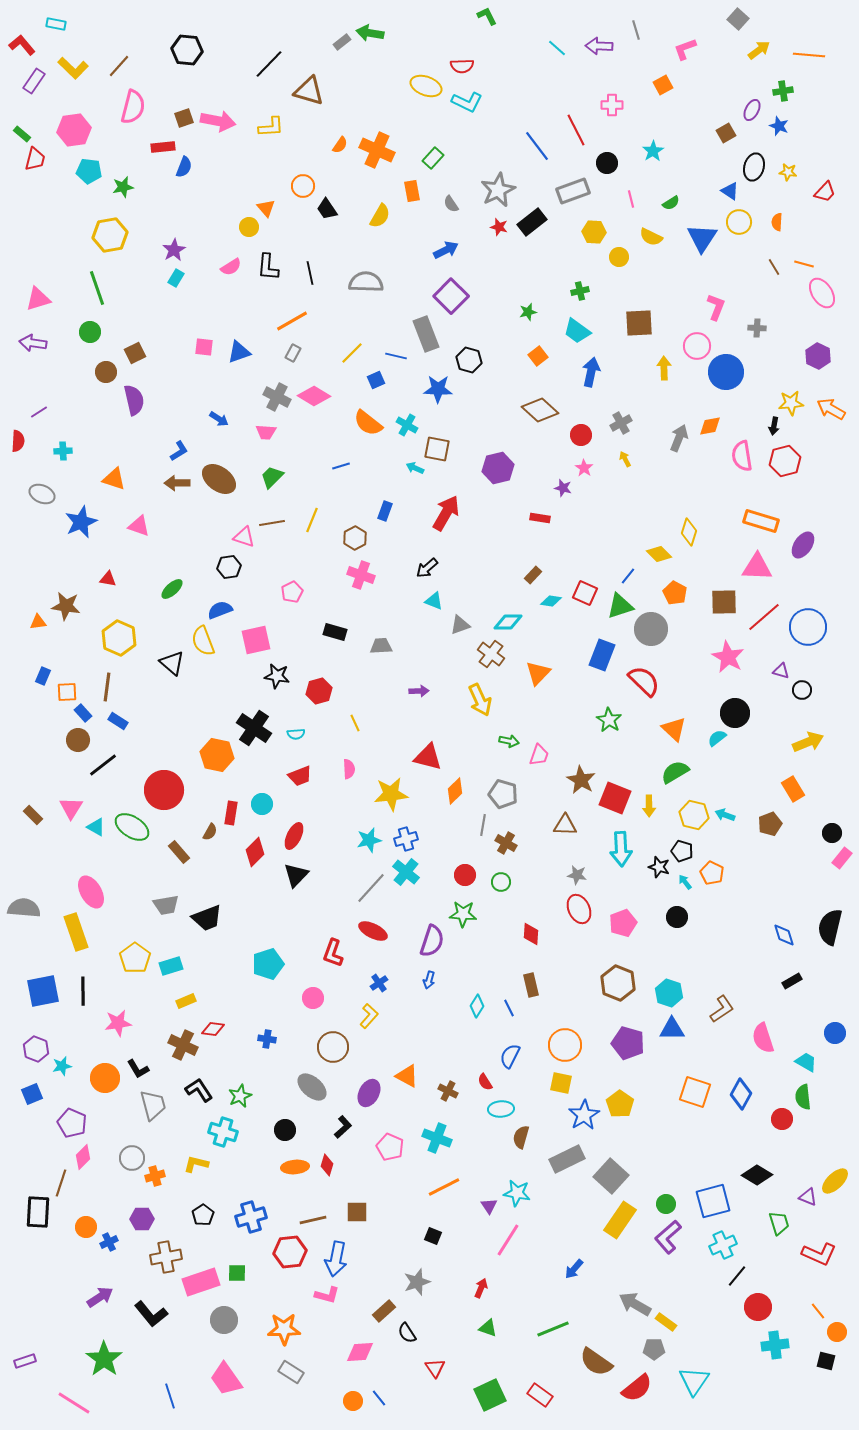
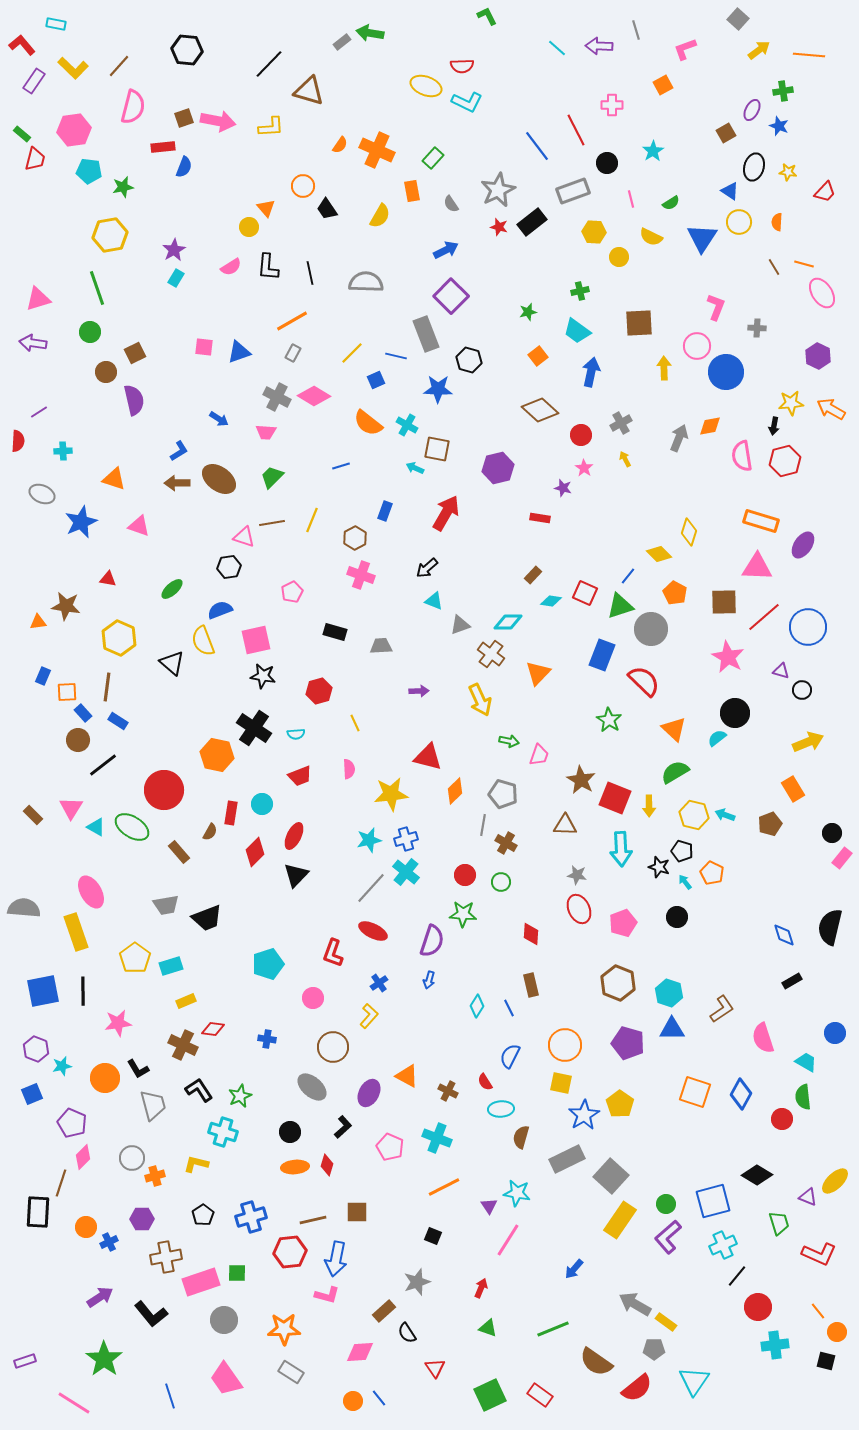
black star at (277, 676): moved 14 px left
black circle at (285, 1130): moved 5 px right, 2 px down
